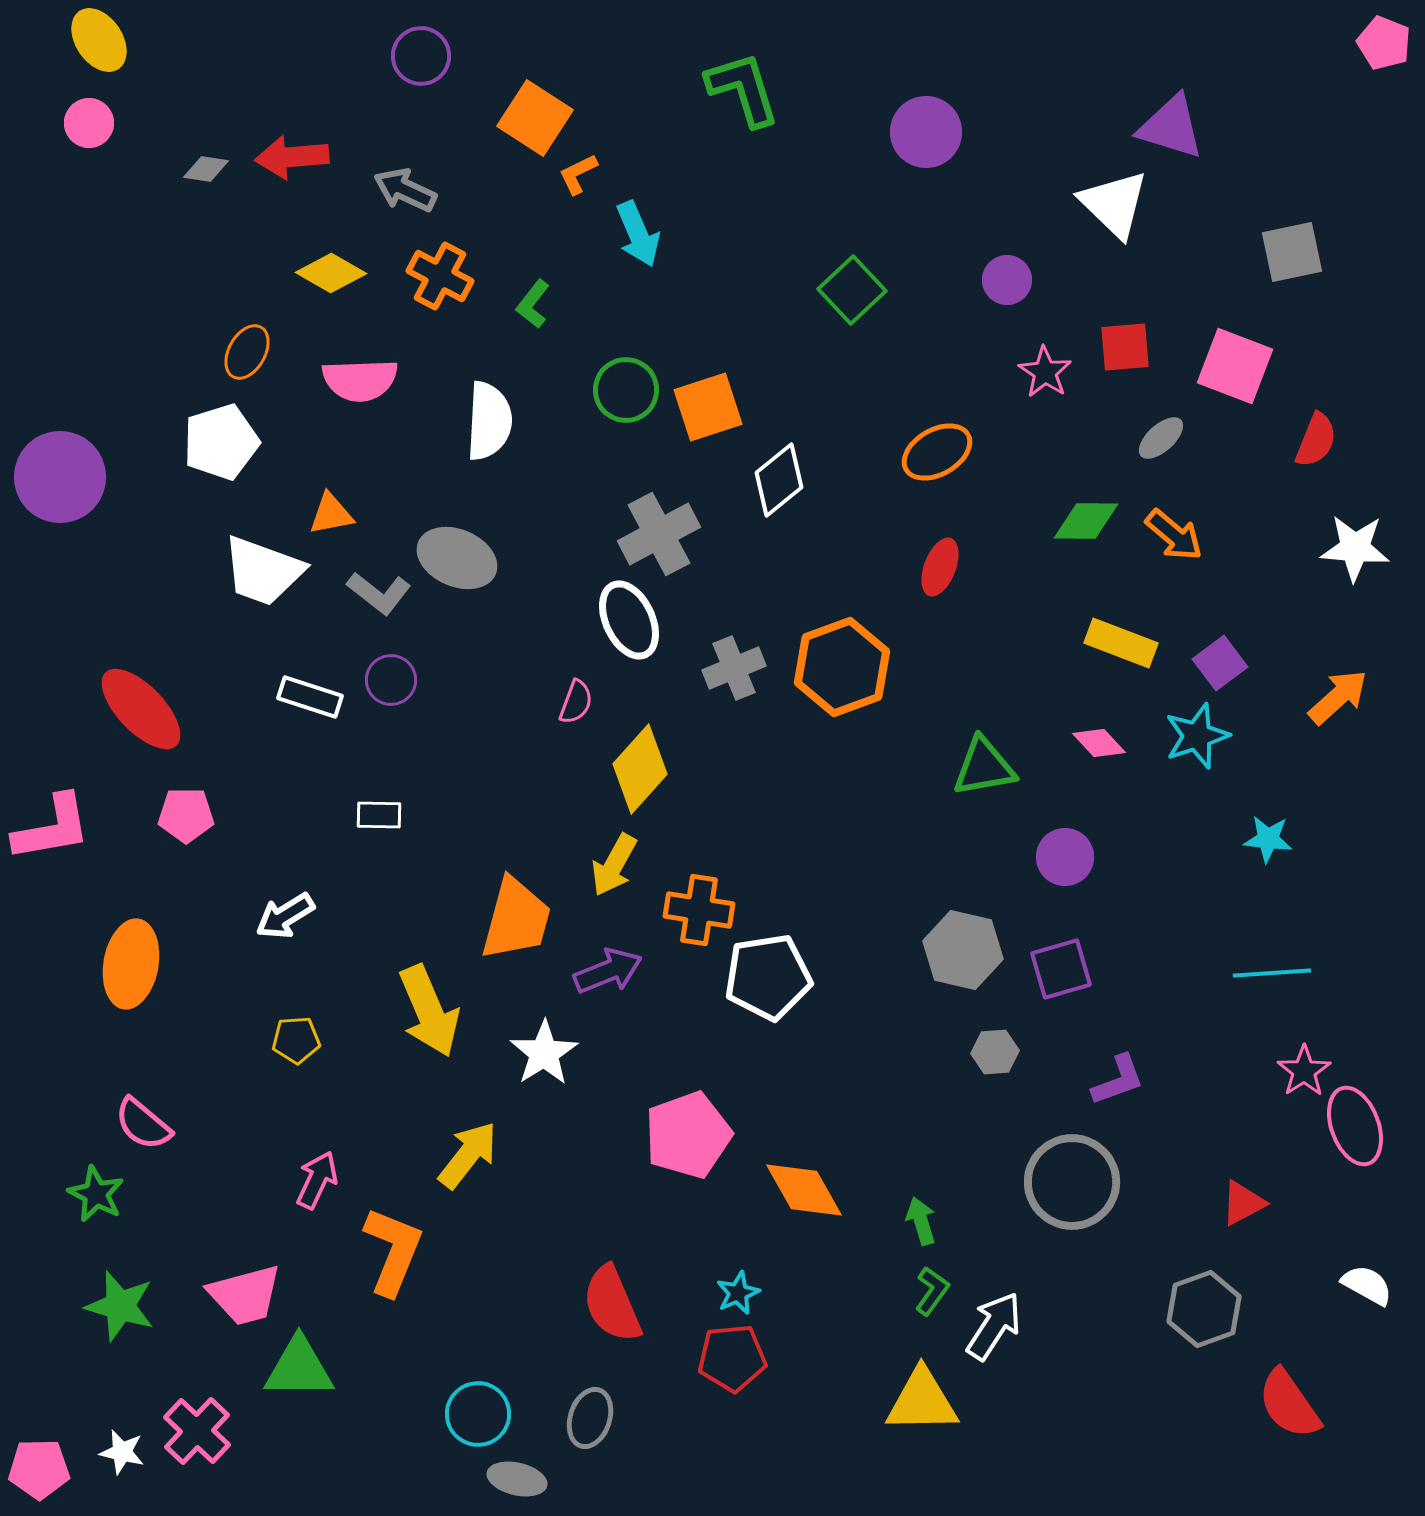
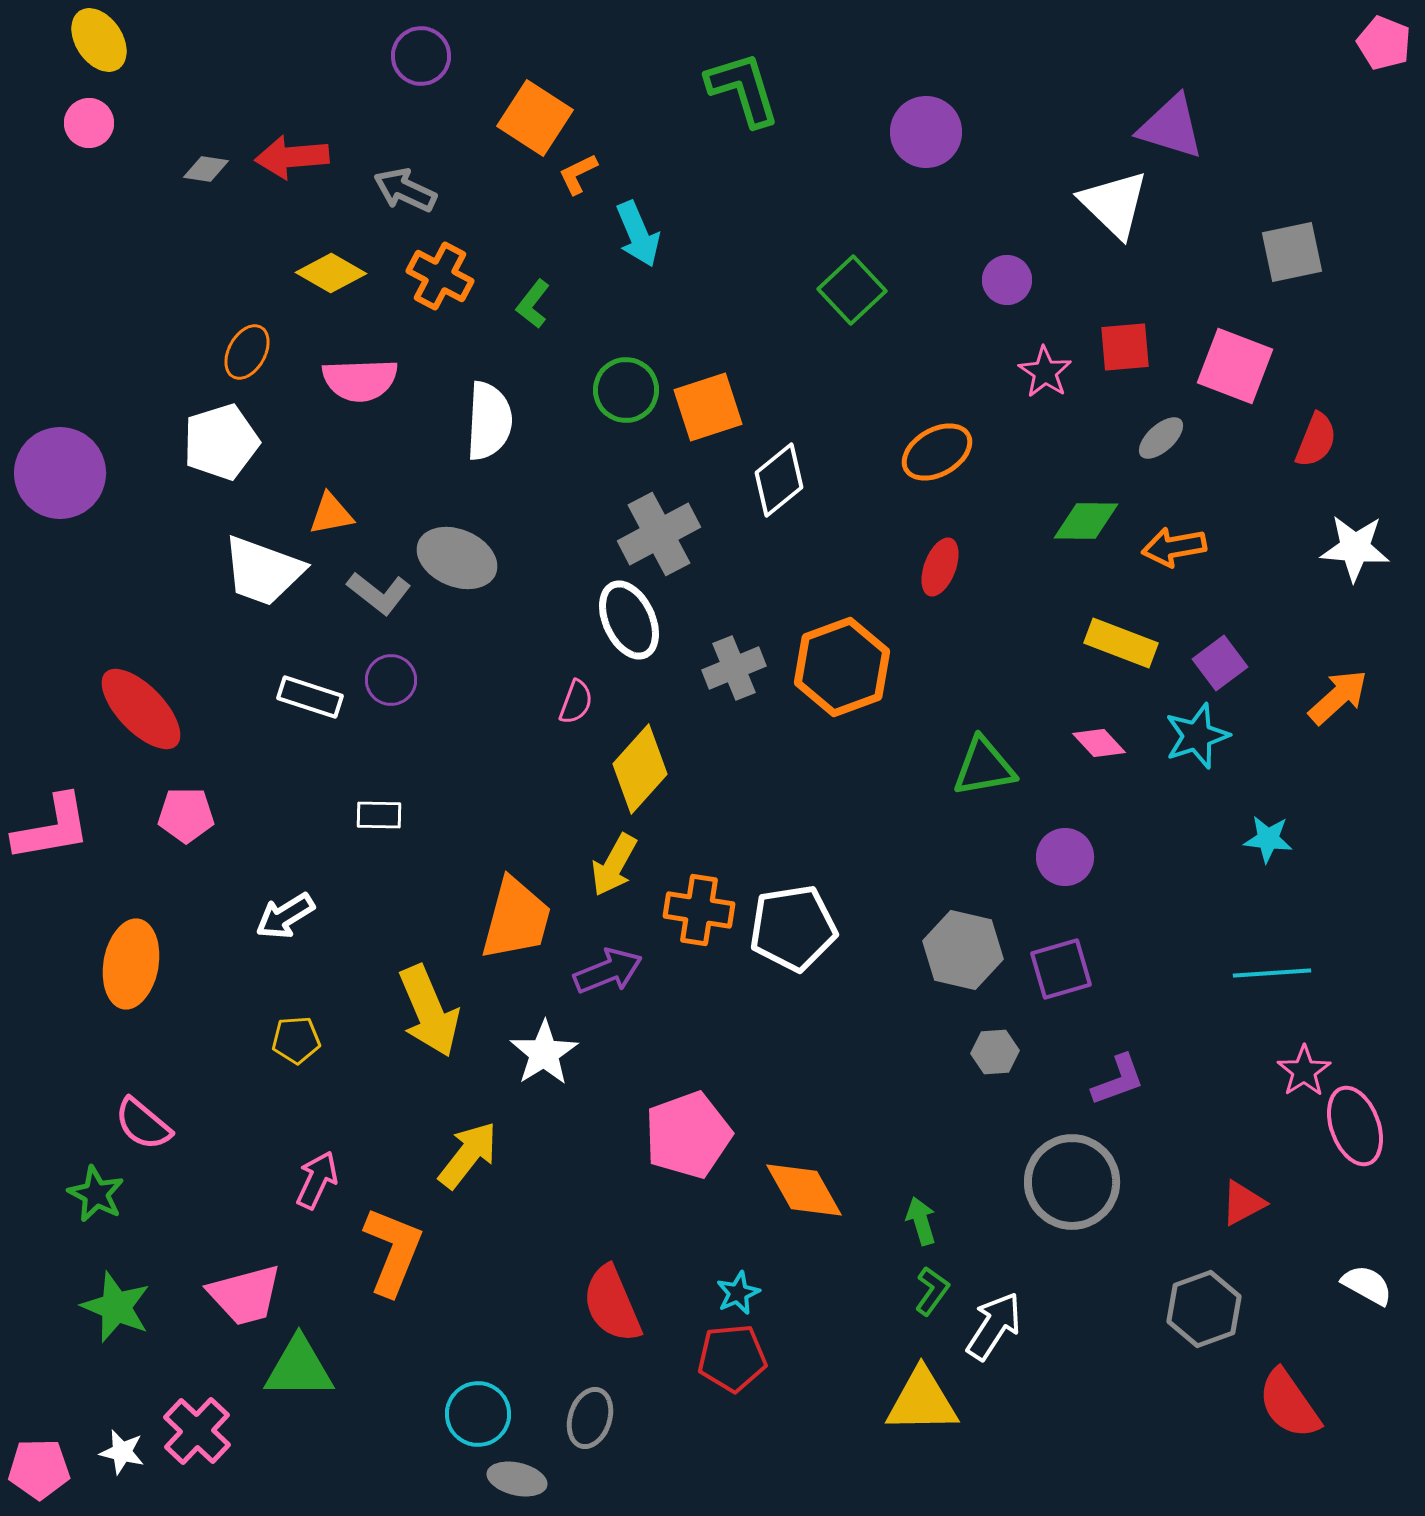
purple circle at (60, 477): moved 4 px up
orange arrow at (1174, 535): moved 12 px down; rotated 130 degrees clockwise
white pentagon at (768, 977): moved 25 px right, 49 px up
green star at (120, 1306): moved 4 px left, 1 px down; rotated 6 degrees clockwise
